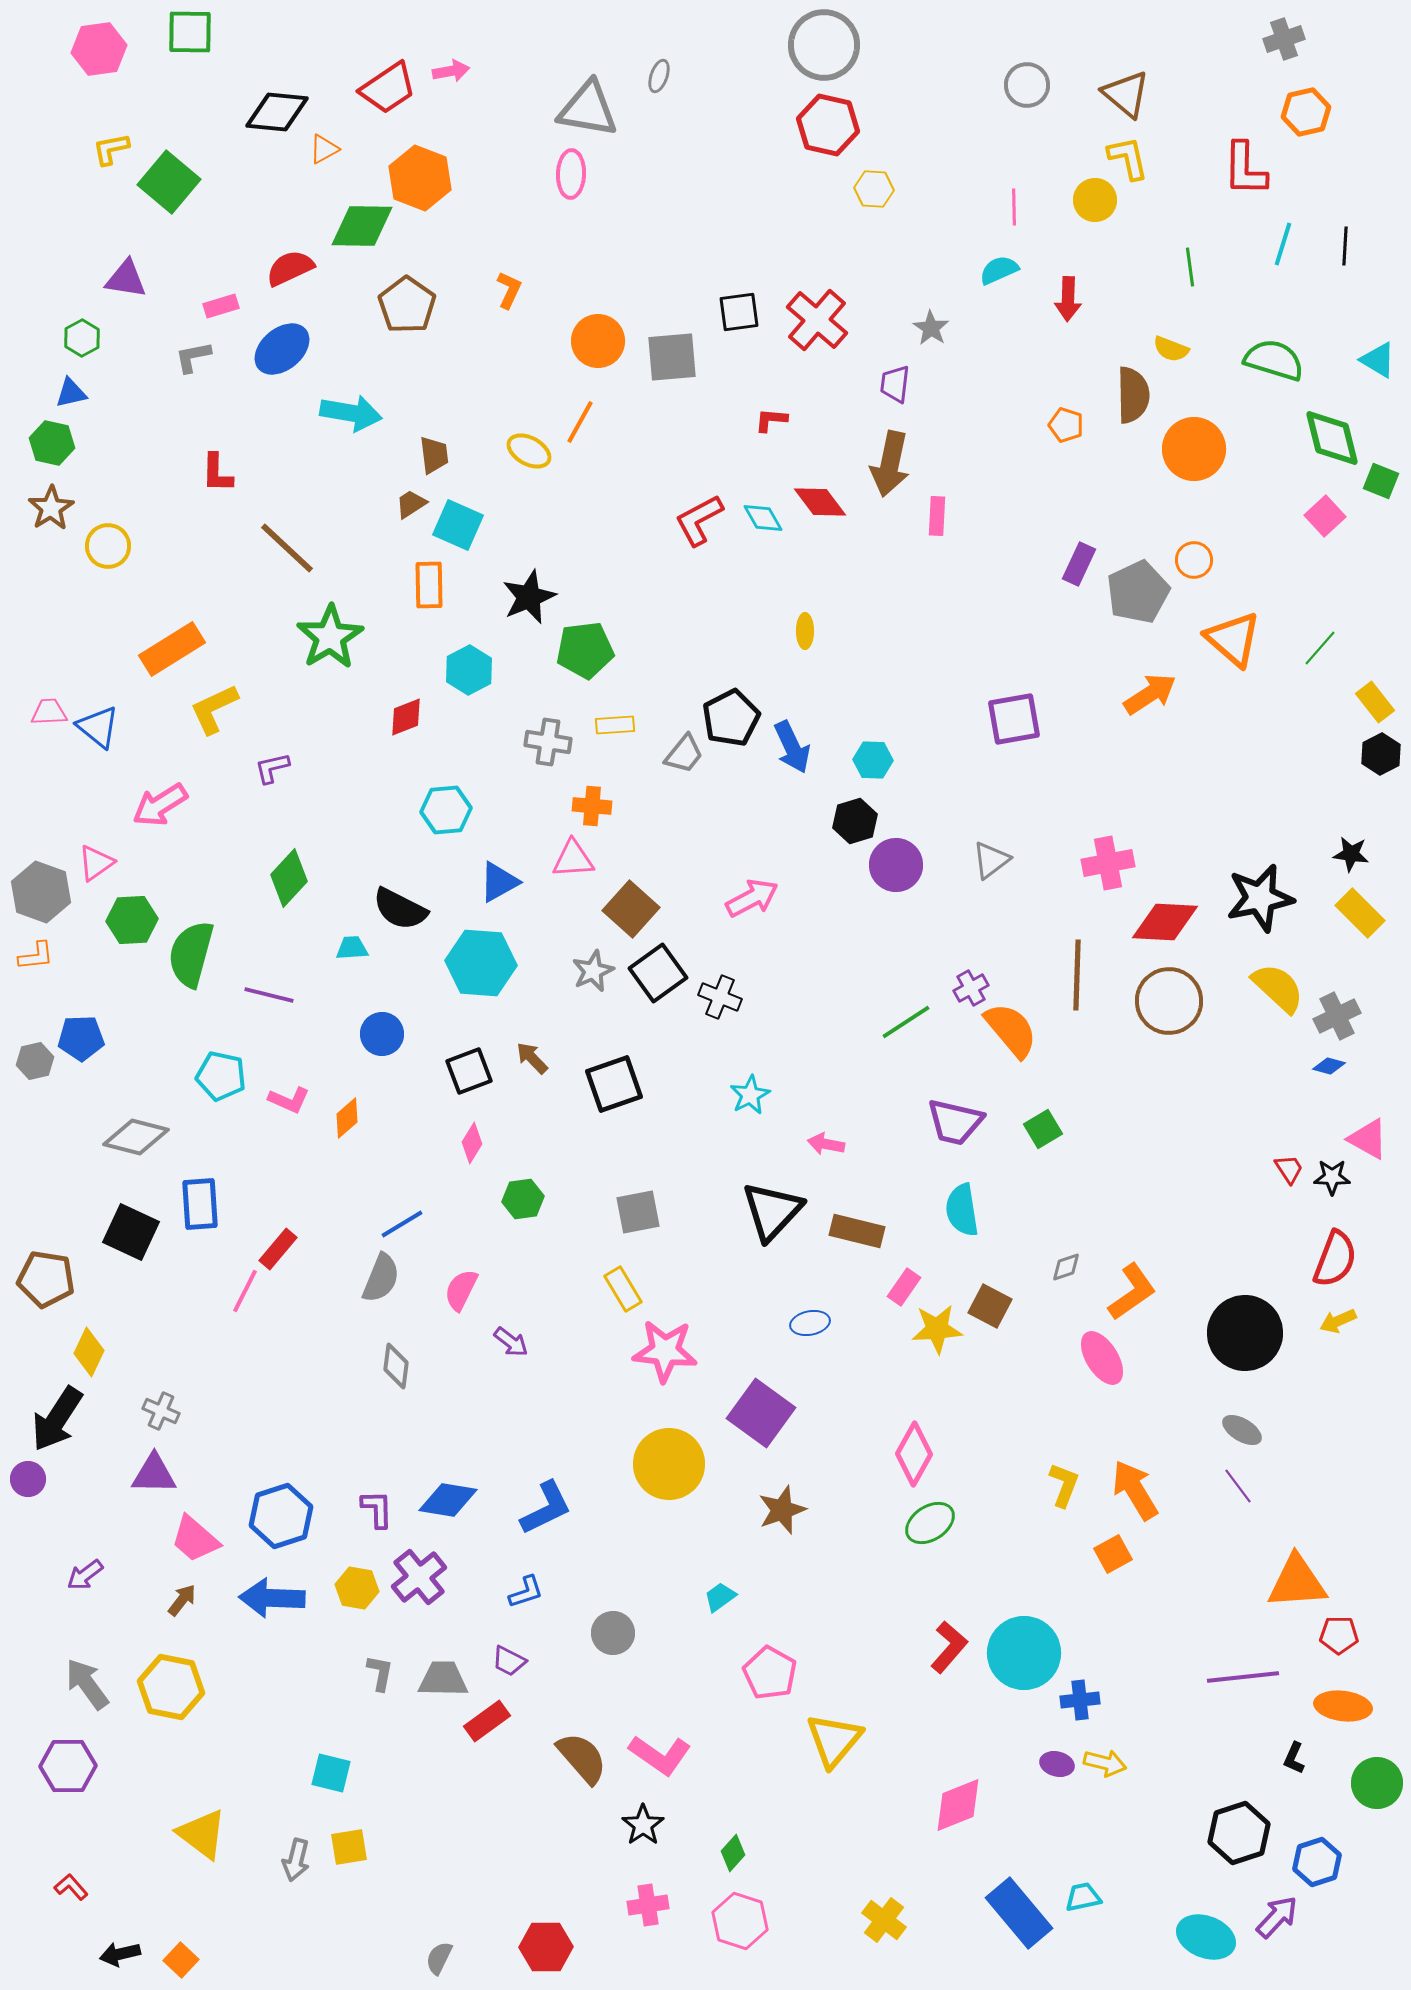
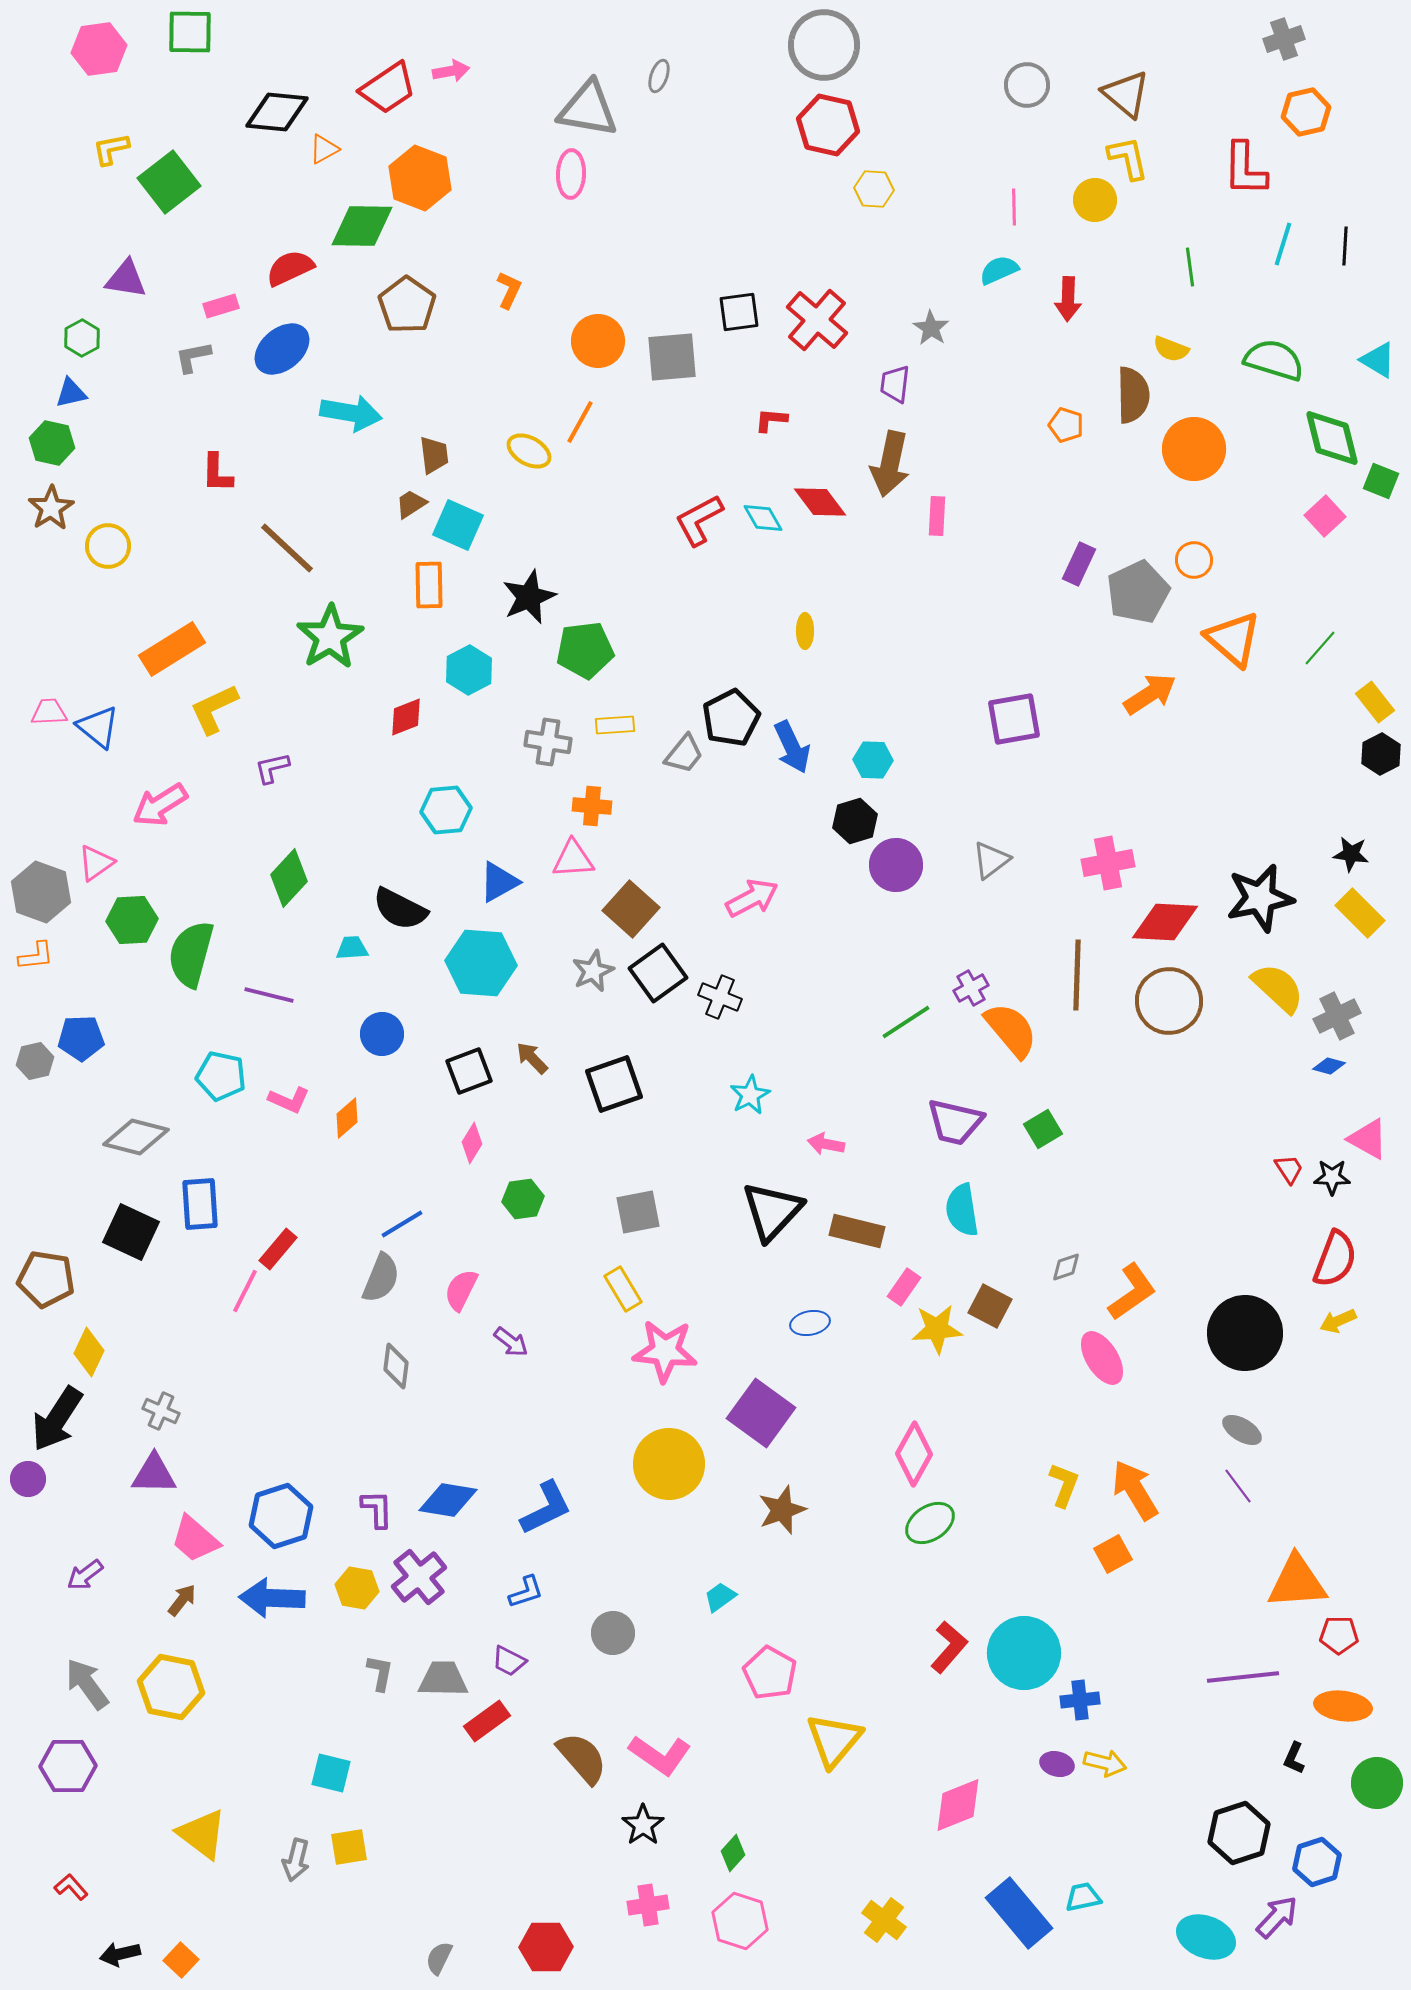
green square at (169, 182): rotated 12 degrees clockwise
